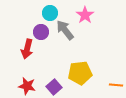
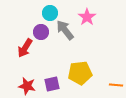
pink star: moved 2 px right, 2 px down
red arrow: moved 2 px left, 1 px up; rotated 18 degrees clockwise
purple square: moved 2 px left, 3 px up; rotated 28 degrees clockwise
